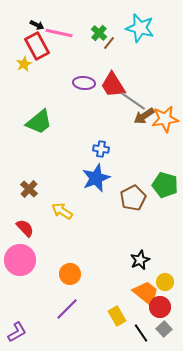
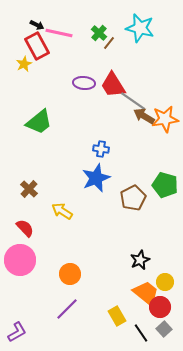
brown arrow: rotated 65 degrees clockwise
